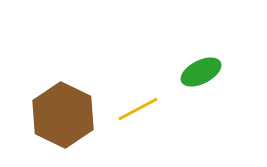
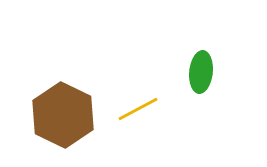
green ellipse: rotated 57 degrees counterclockwise
